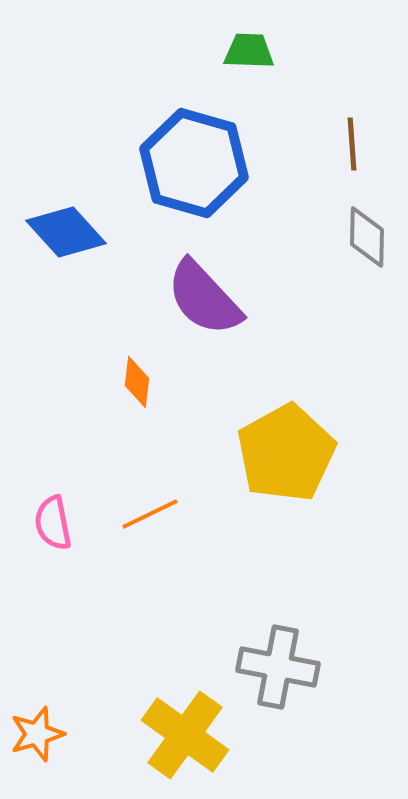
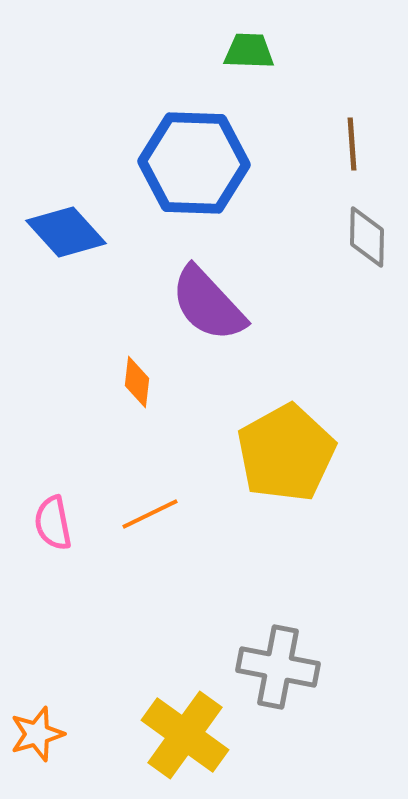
blue hexagon: rotated 14 degrees counterclockwise
purple semicircle: moved 4 px right, 6 px down
